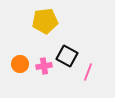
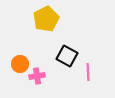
yellow pentagon: moved 1 px right, 2 px up; rotated 20 degrees counterclockwise
pink cross: moved 7 px left, 10 px down
pink line: rotated 24 degrees counterclockwise
